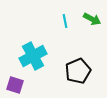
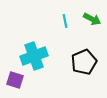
cyan cross: moved 1 px right; rotated 8 degrees clockwise
black pentagon: moved 6 px right, 9 px up
purple square: moved 5 px up
